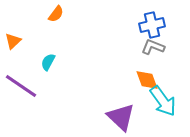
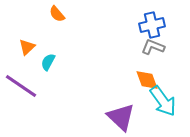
orange semicircle: moved 1 px right; rotated 102 degrees clockwise
orange triangle: moved 14 px right, 6 px down
